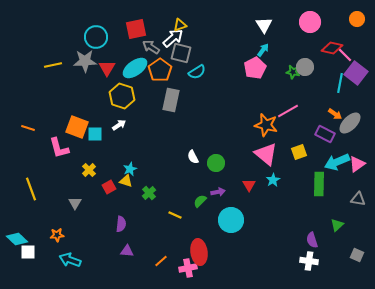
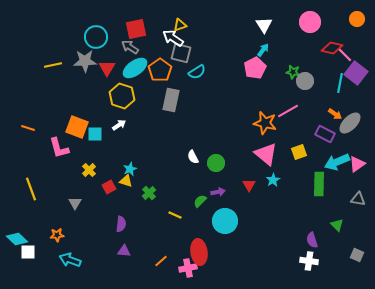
white arrow at (173, 38): rotated 105 degrees counterclockwise
gray arrow at (151, 47): moved 21 px left
gray circle at (305, 67): moved 14 px down
orange star at (266, 125): moved 1 px left, 2 px up
cyan circle at (231, 220): moved 6 px left, 1 px down
green triangle at (337, 225): rotated 32 degrees counterclockwise
purple triangle at (127, 251): moved 3 px left
